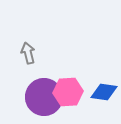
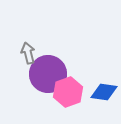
pink hexagon: rotated 16 degrees counterclockwise
purple circle: moved 4 px right, 23 px up
